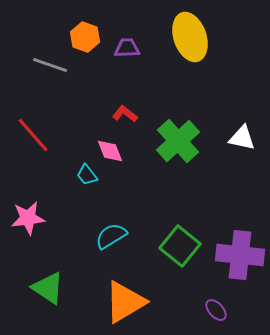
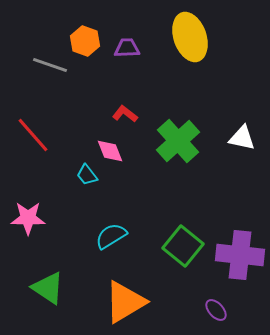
orange hexagon: moved 4 px down
pink star: rotated 8 degrees clockwise
green square: moved 3 px right
